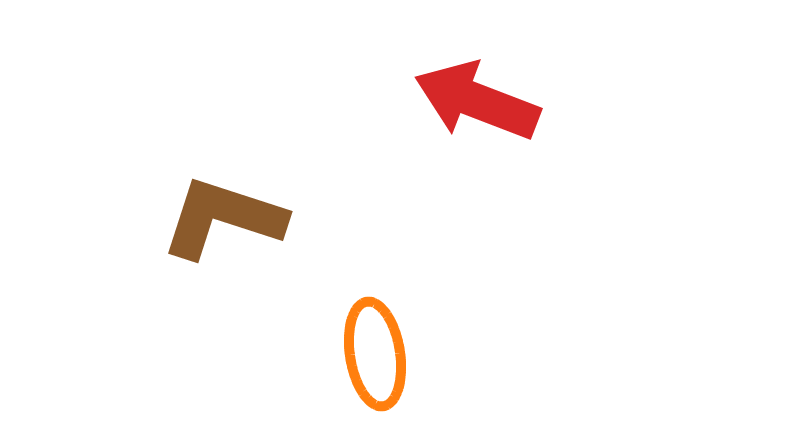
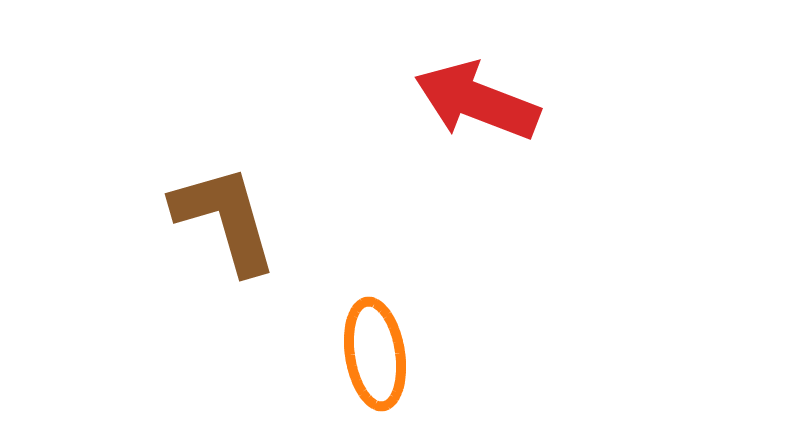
brown L-shape: moved 2 px right, 1 px down; rotated 56 degrees clockwise
